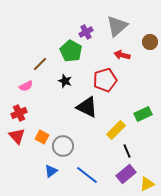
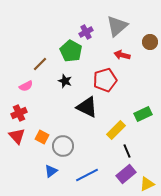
blue line: rotated 65 degrees counterclockwise
